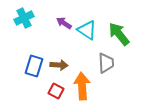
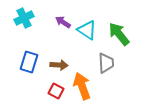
purple arrow: moved 1 px left, 1 px up
blue rectangle: moved 5 px left, 4 px up
orange arrow: rotated 16 degrees counterclockwise
